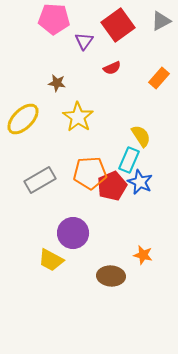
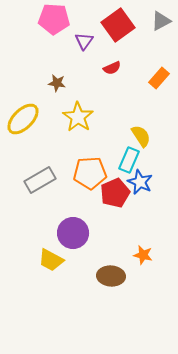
red pentagon: moved 3 px right, 7 px down
